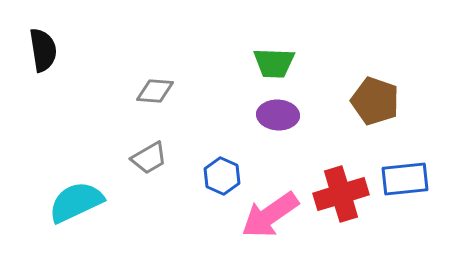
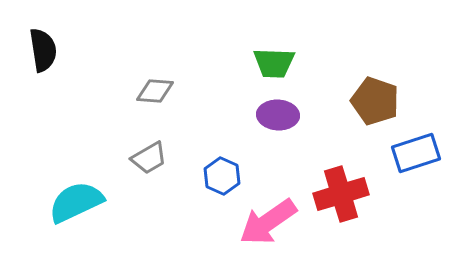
blue rectangle: moved 11 px right, 26 px up; rotated 12 degrees counterclockwise
pink arrow: moved 2 px left, 7 px down
